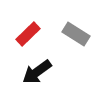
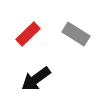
black arrow: moved 1 px left, 7 px down
